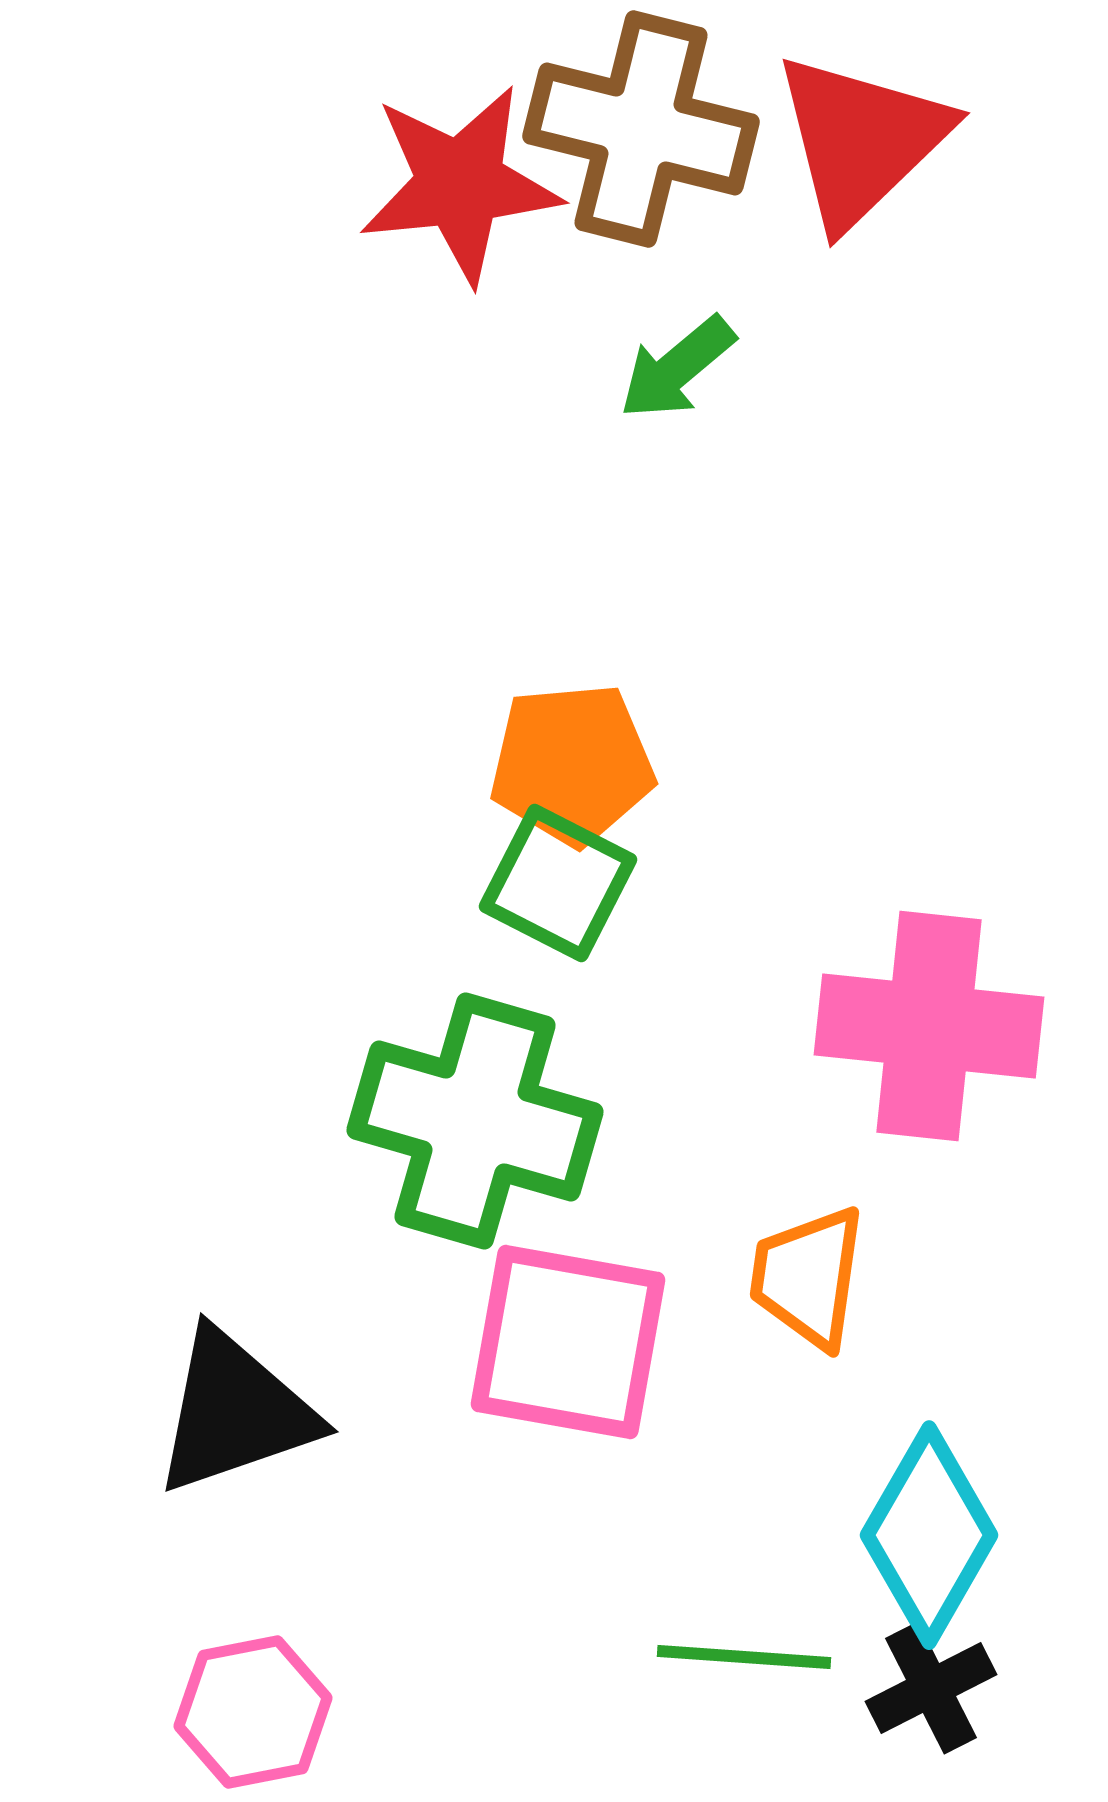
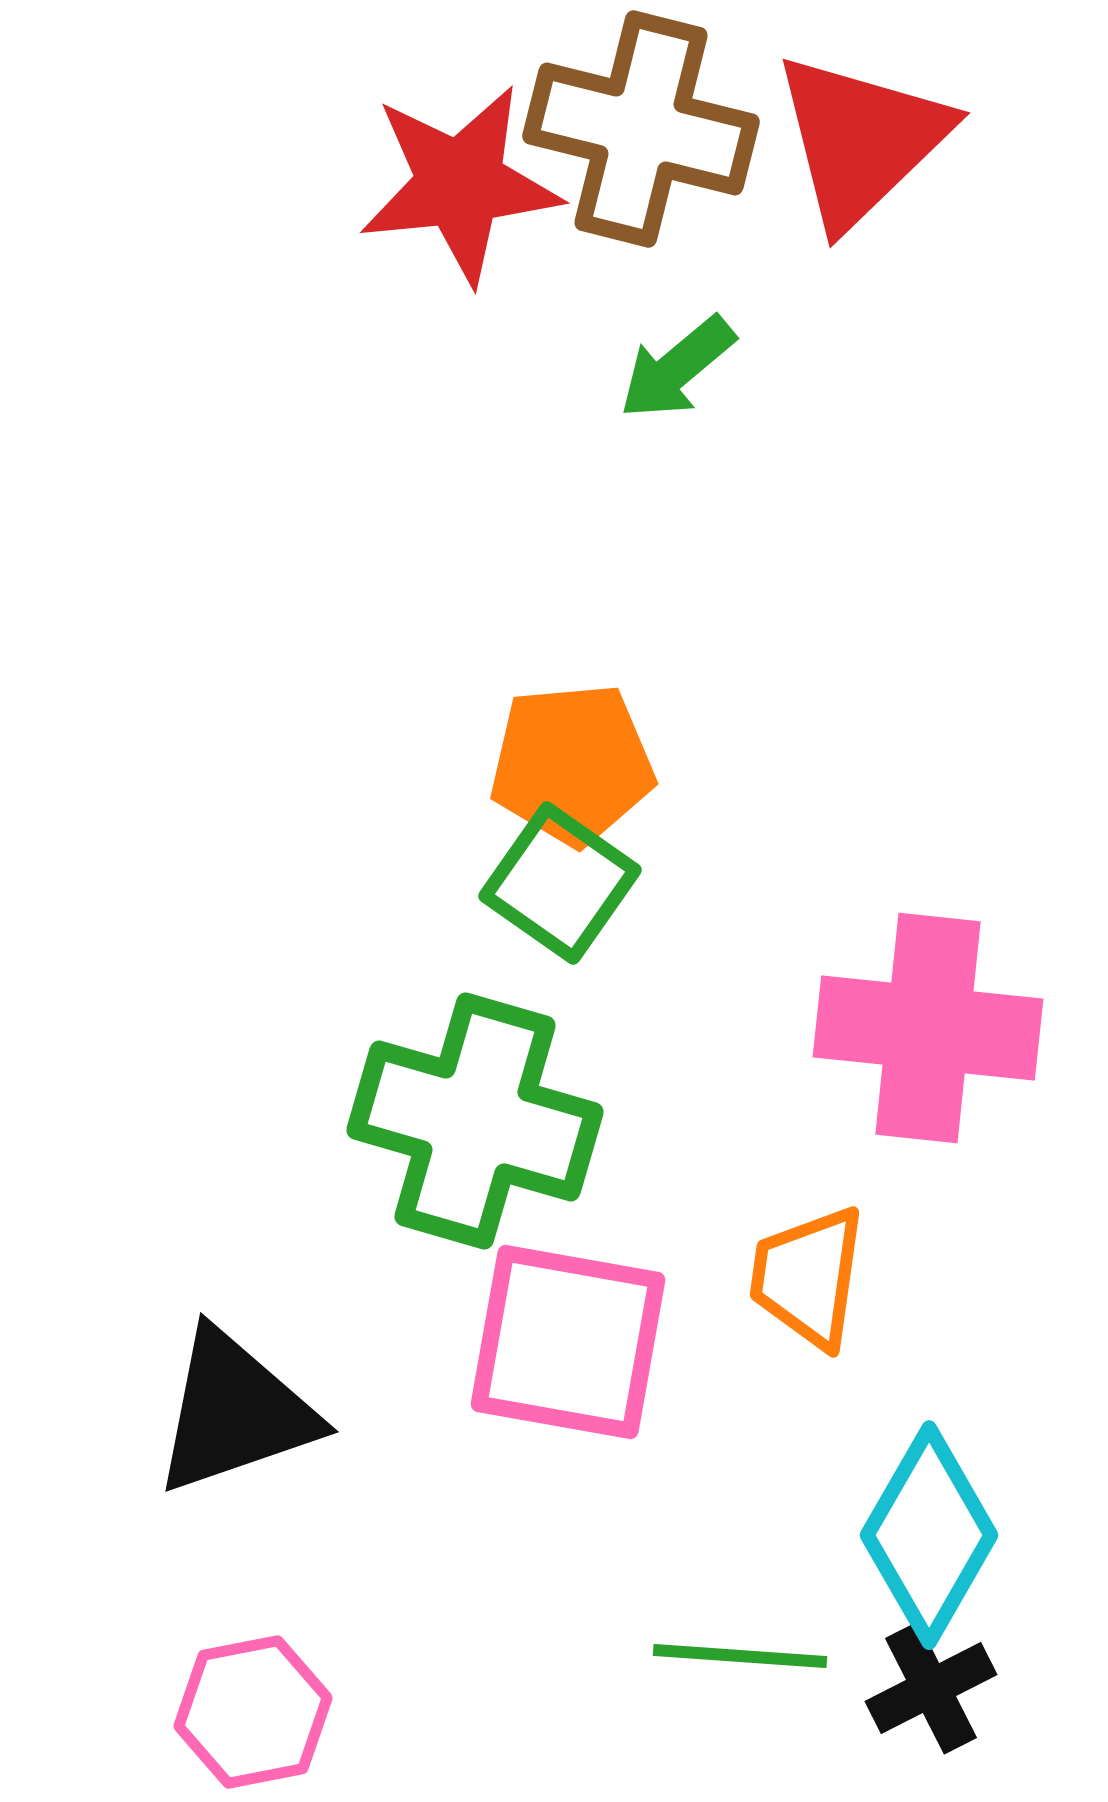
green square: moved 2 px right; rotated 8 degrees clockwise
pink cross: moved 1 px left, 2 px down
green line: moved 4 px left, 1 px up
